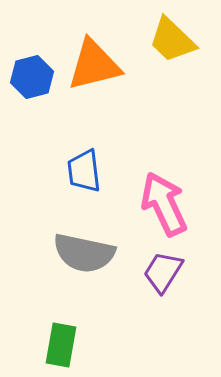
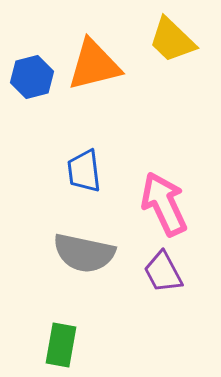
purple trapezoid: rotated 60 degrees counterclockwise
